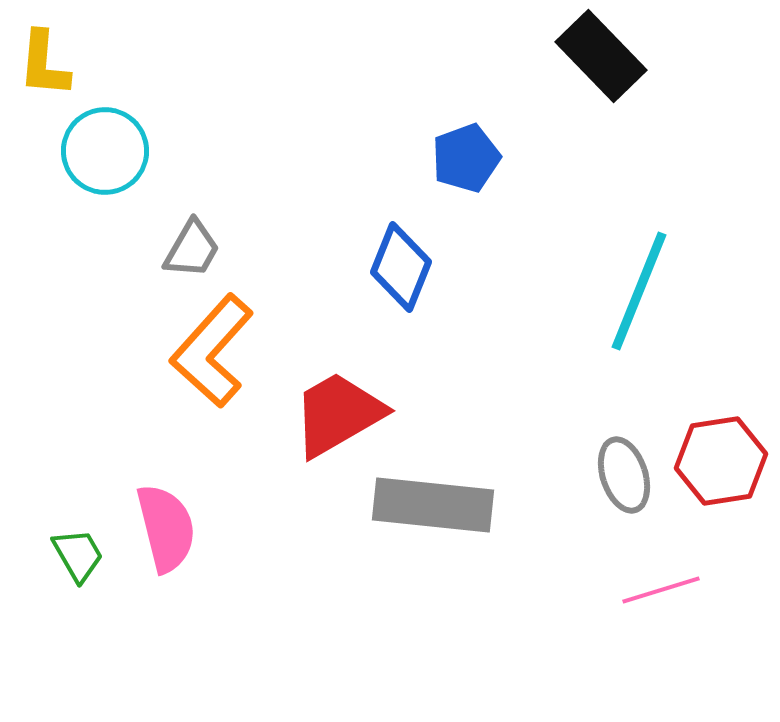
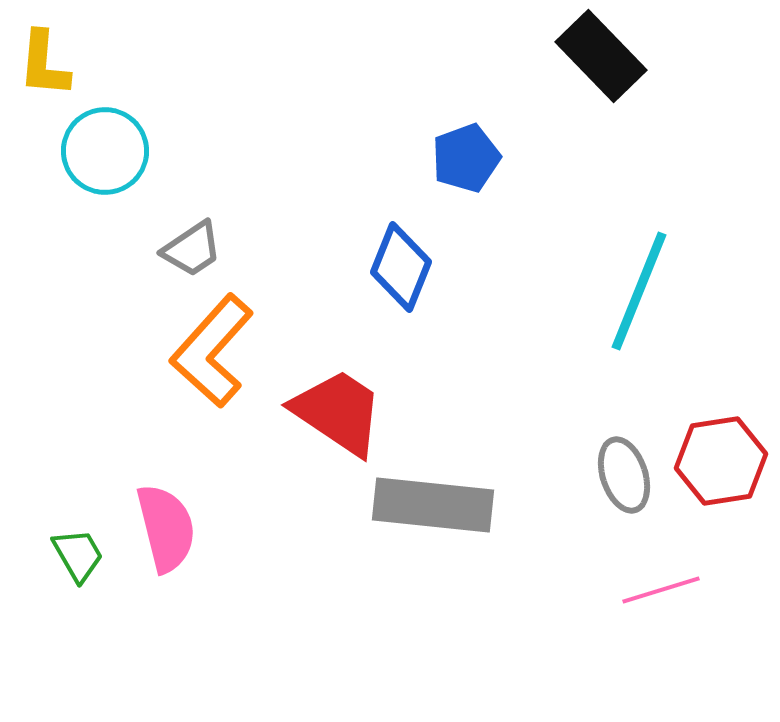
gray trapezoid: rotated 26 degrees clockwise
red trapezoid: moved 2 px up; rotated 64 degrees clockwise
